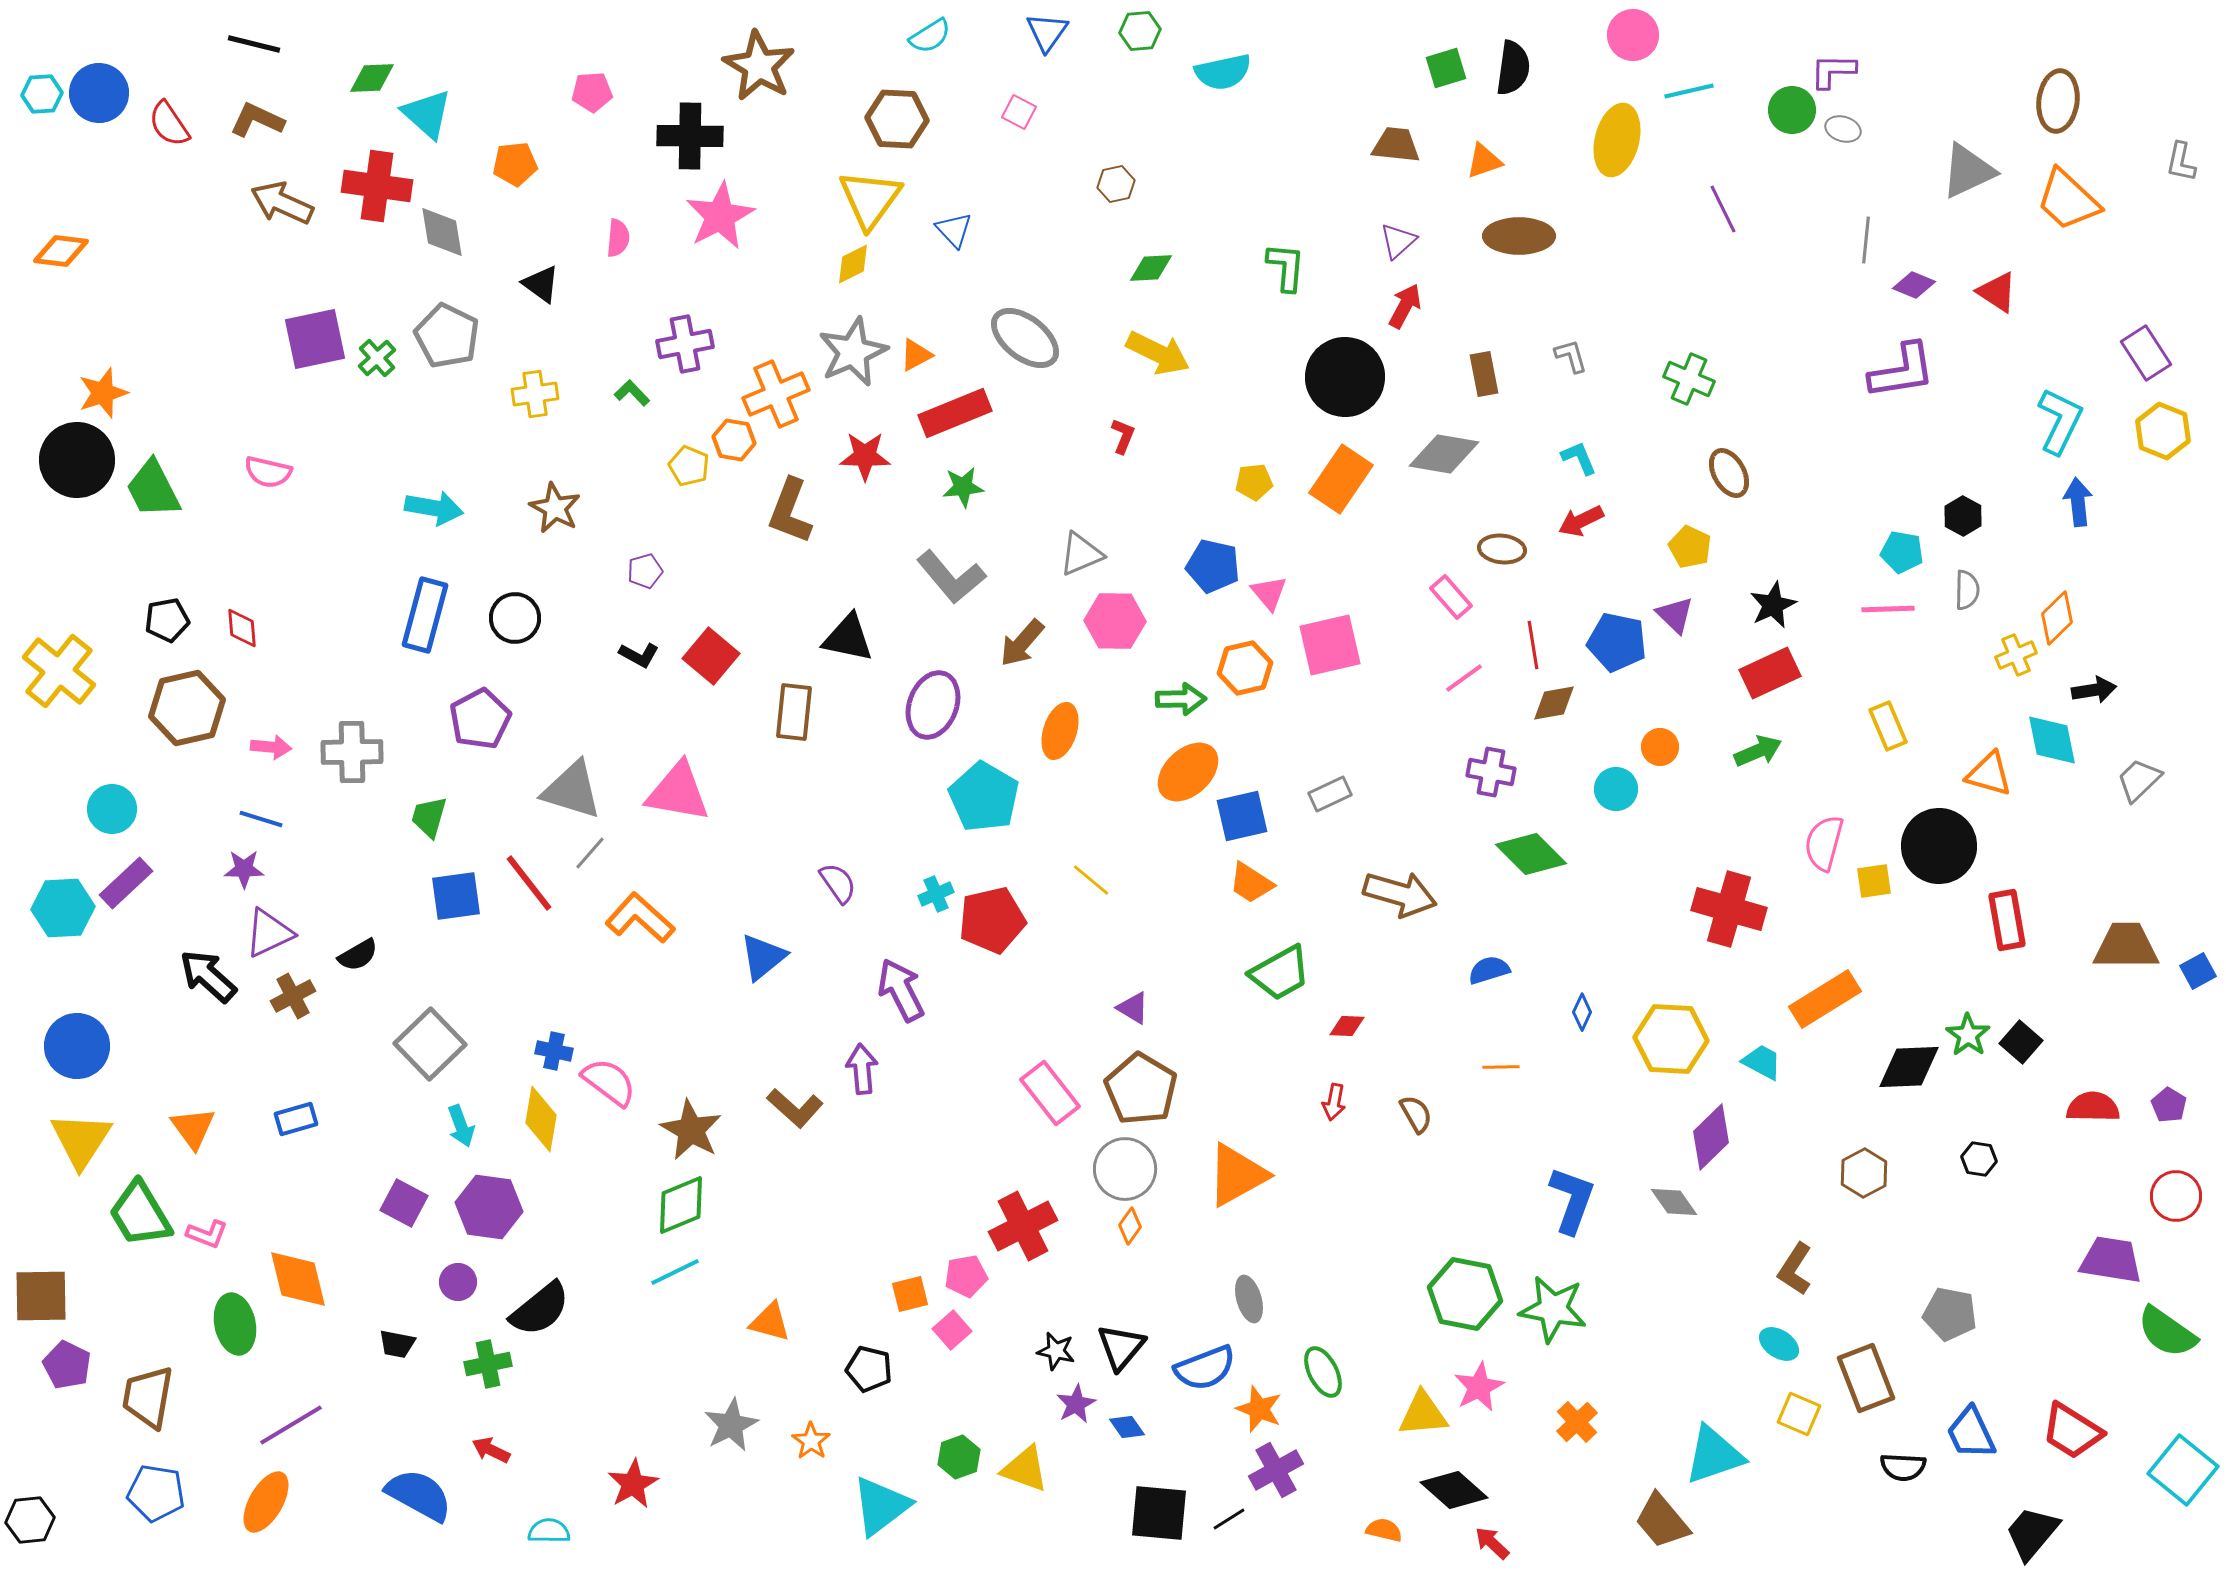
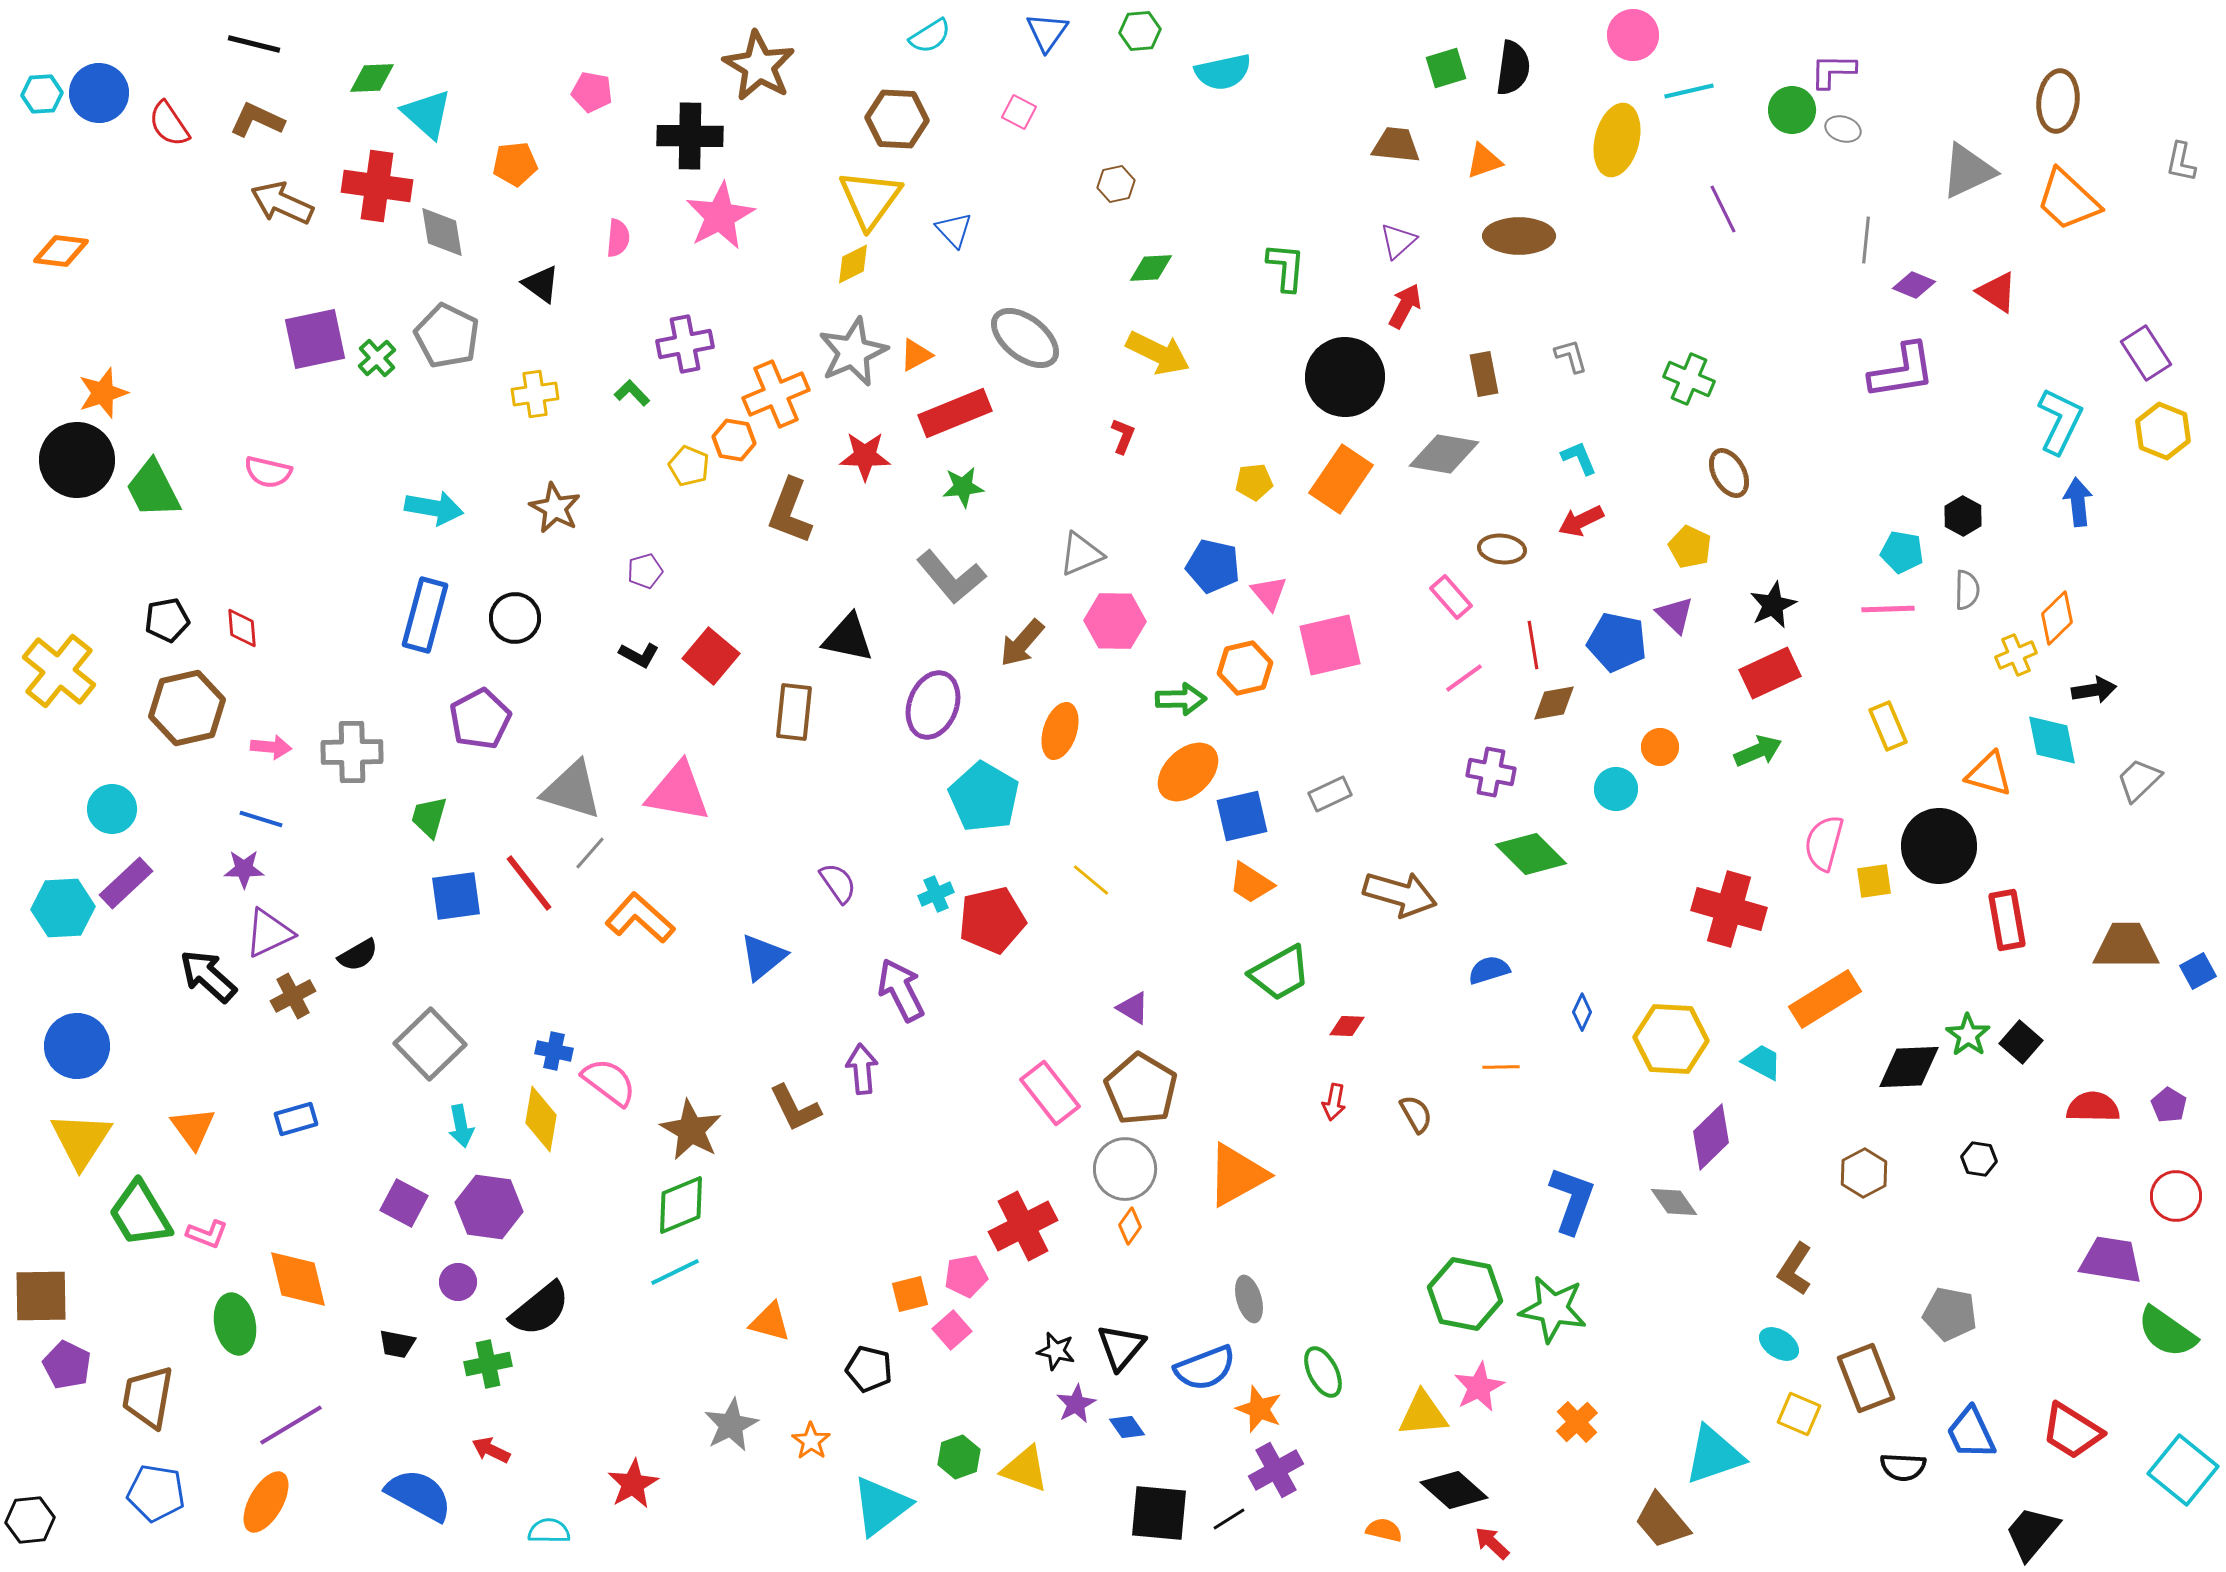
pink pentagon at (592, 92): rotated 15 degrees clockwise
brown L-shape at (795, 1108): rotated 22 degrees clockwise
cyan arrow at (461, 1126): rotated 9 degrees clockwise
